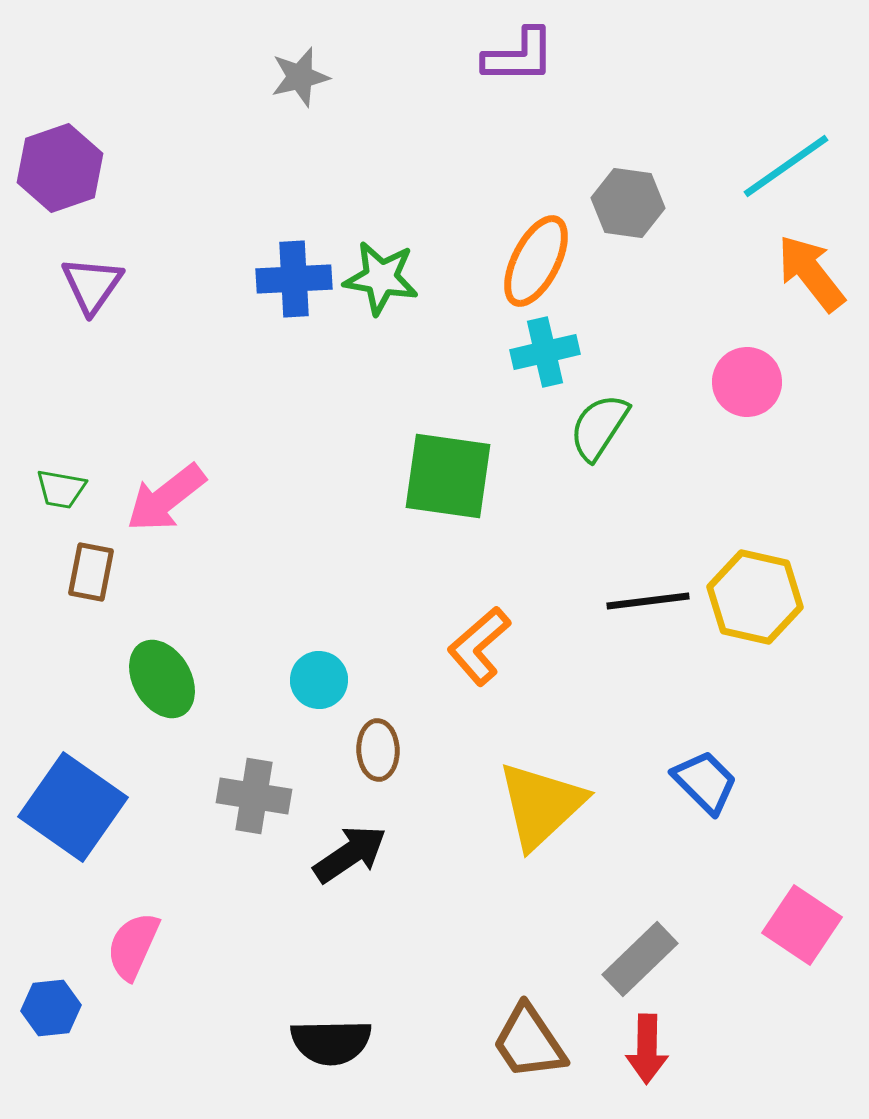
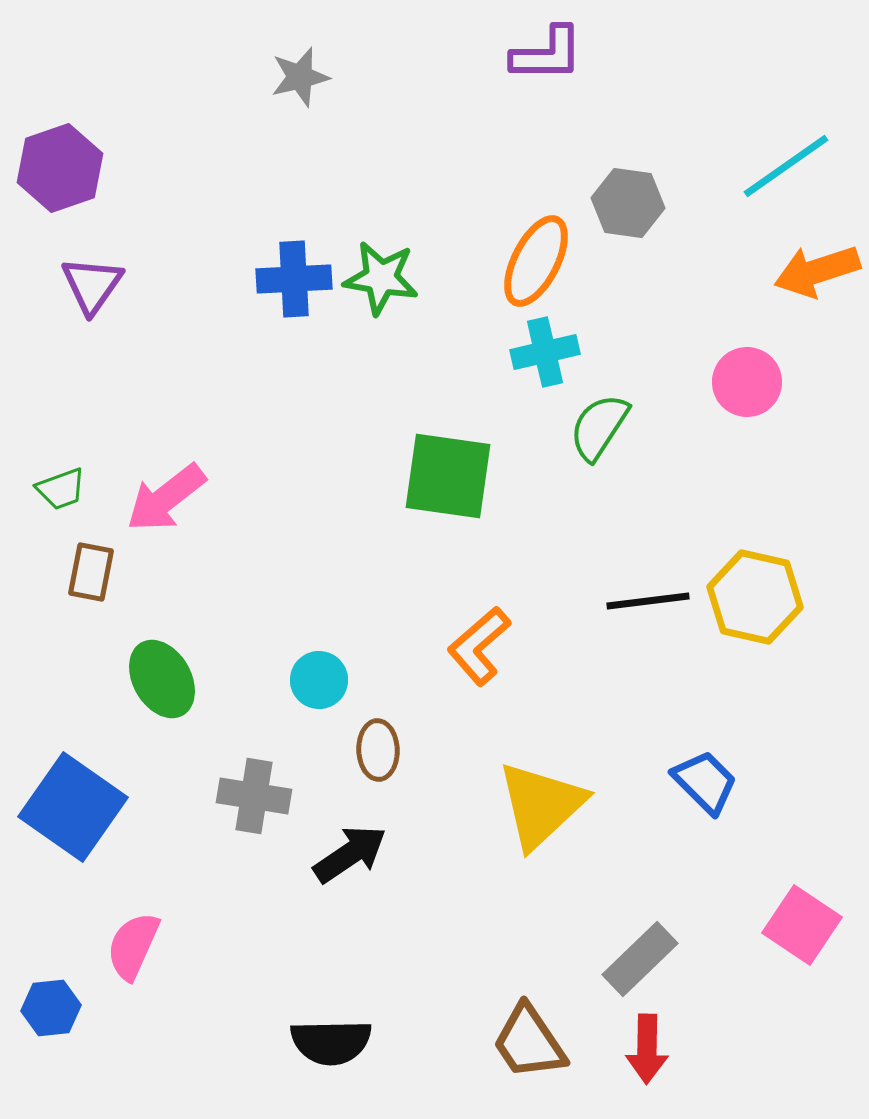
purple L-shape: moved 28 px right, 2 px up
orange arrow: moved 6 px right, 2 px up; rotated 70 degrees counterclockwise
green trapezoid: rotated 30 degrees counterclockwise
